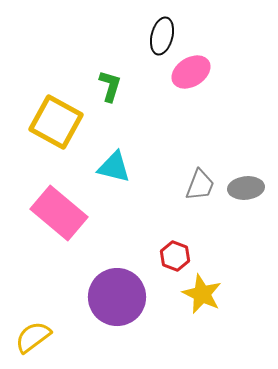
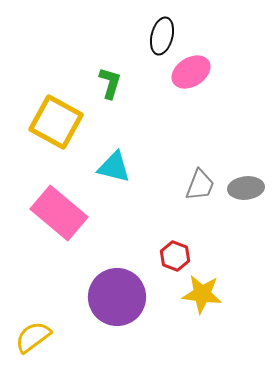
green L-shape: moved 3 px up
yellow star: rotated 18 degrees counterclockwise
